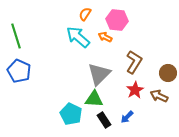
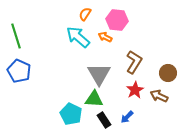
gray triangle: rotated 15 degrees counterclockwise
